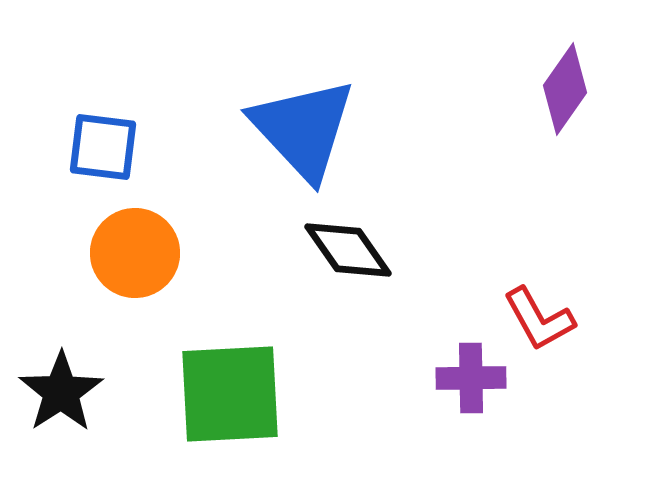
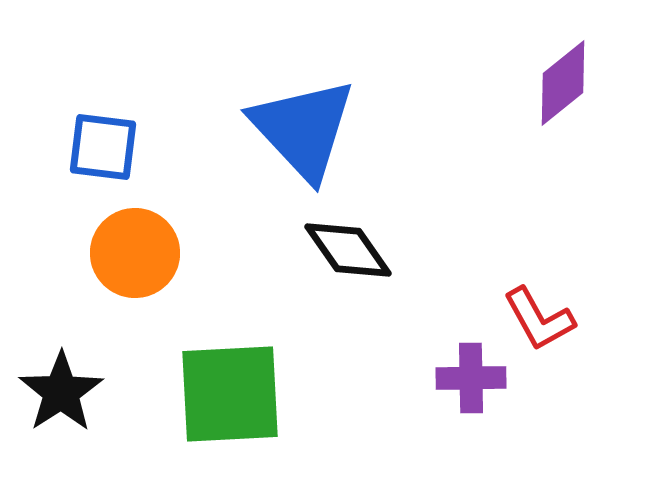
purple diamond: moved 2 px left, 6 px up; rotated 16 degrees clockwise
